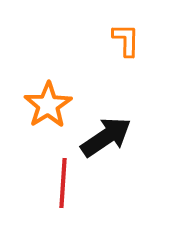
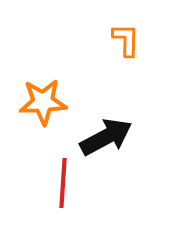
orange star: moved 5 px left, 3 px up; rotated 30 degrees clockwise
black arrow: rotated 6 degrees clockwise
